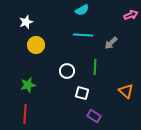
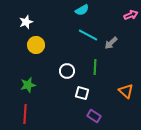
cyan line: moved 5 px right; rotated 24 degrees clockwise
